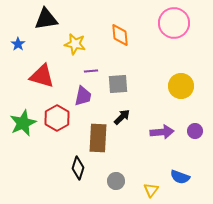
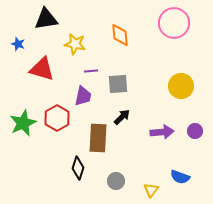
blue star: rotated 16 degrees counterclockwise
red triangle: moved 7 px up
